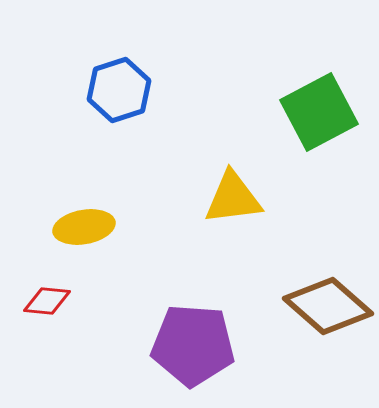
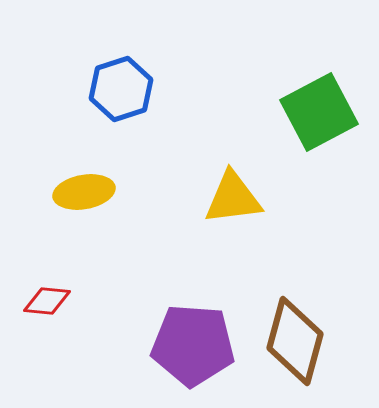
blue hexagon: moved 2 px right, 1 px up
yellow ellipse: moved 35 px up
brown diamond: moved 33 px left, 35 px down; rotated 64 degrees clockwise
